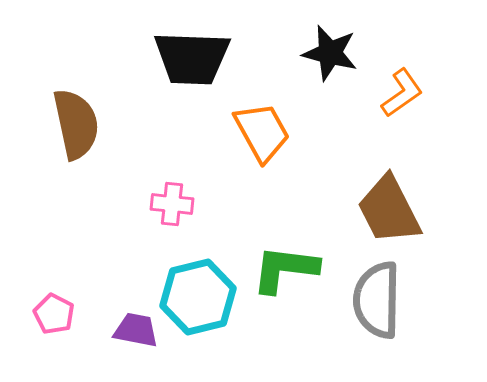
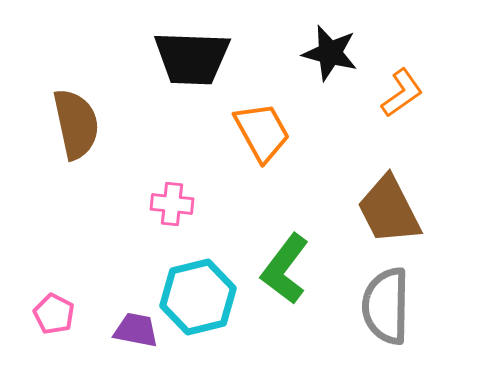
green L-shape: rotated 60 degrees counterclockwise
gray semicircle: moved 9 px right, 6 px down
